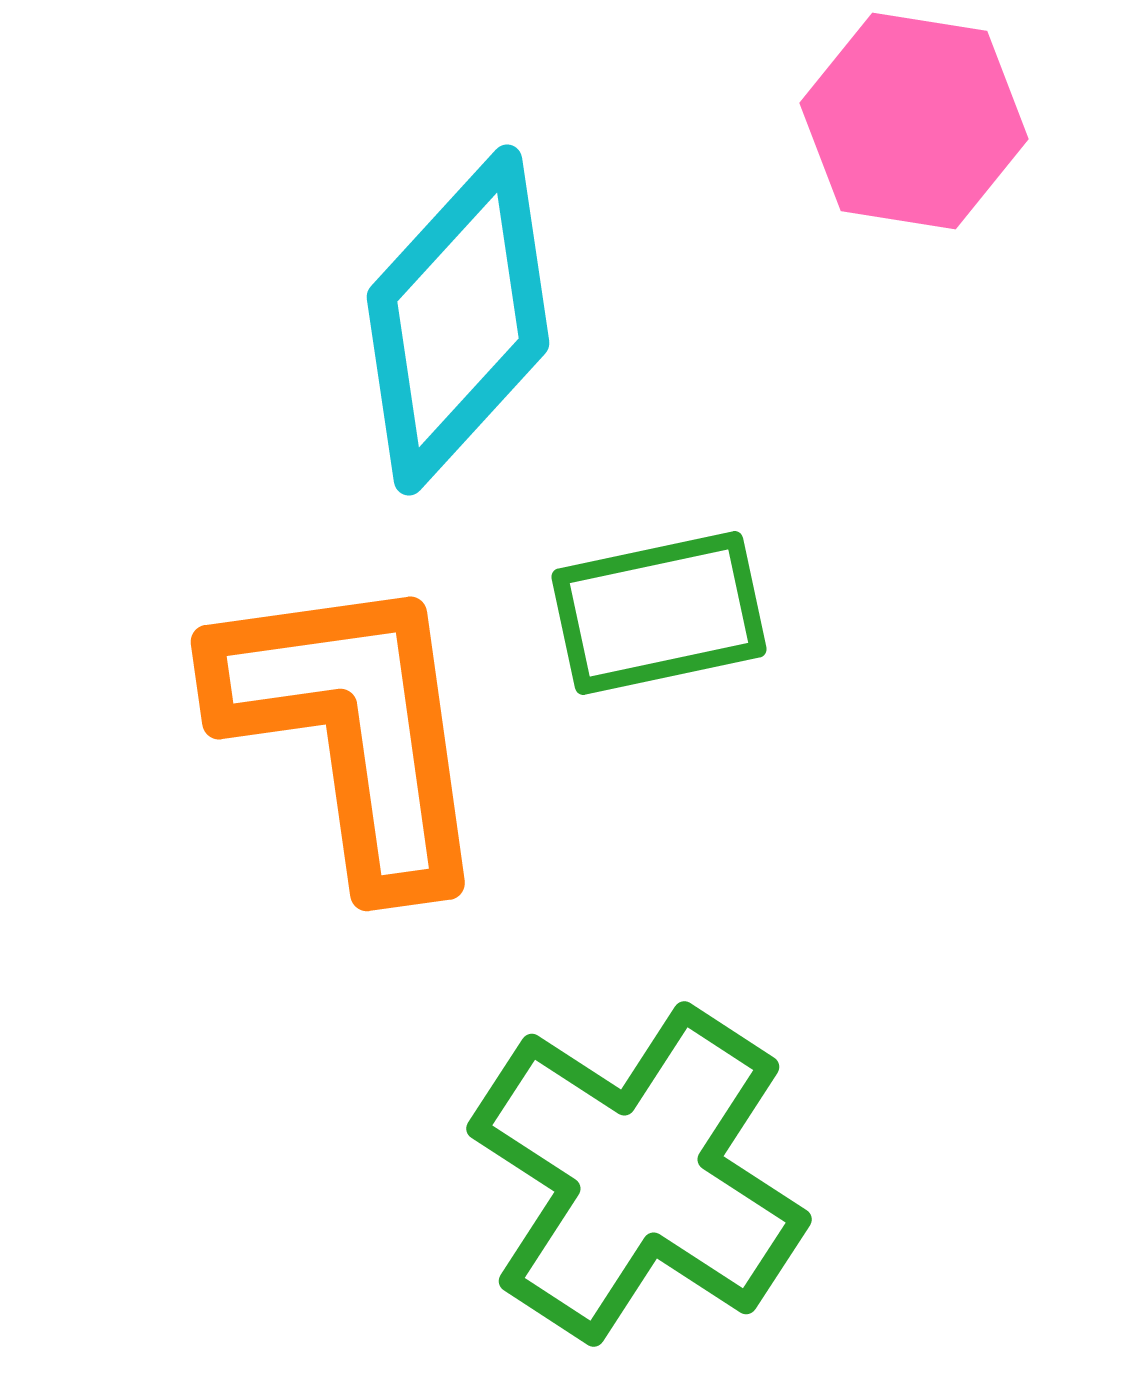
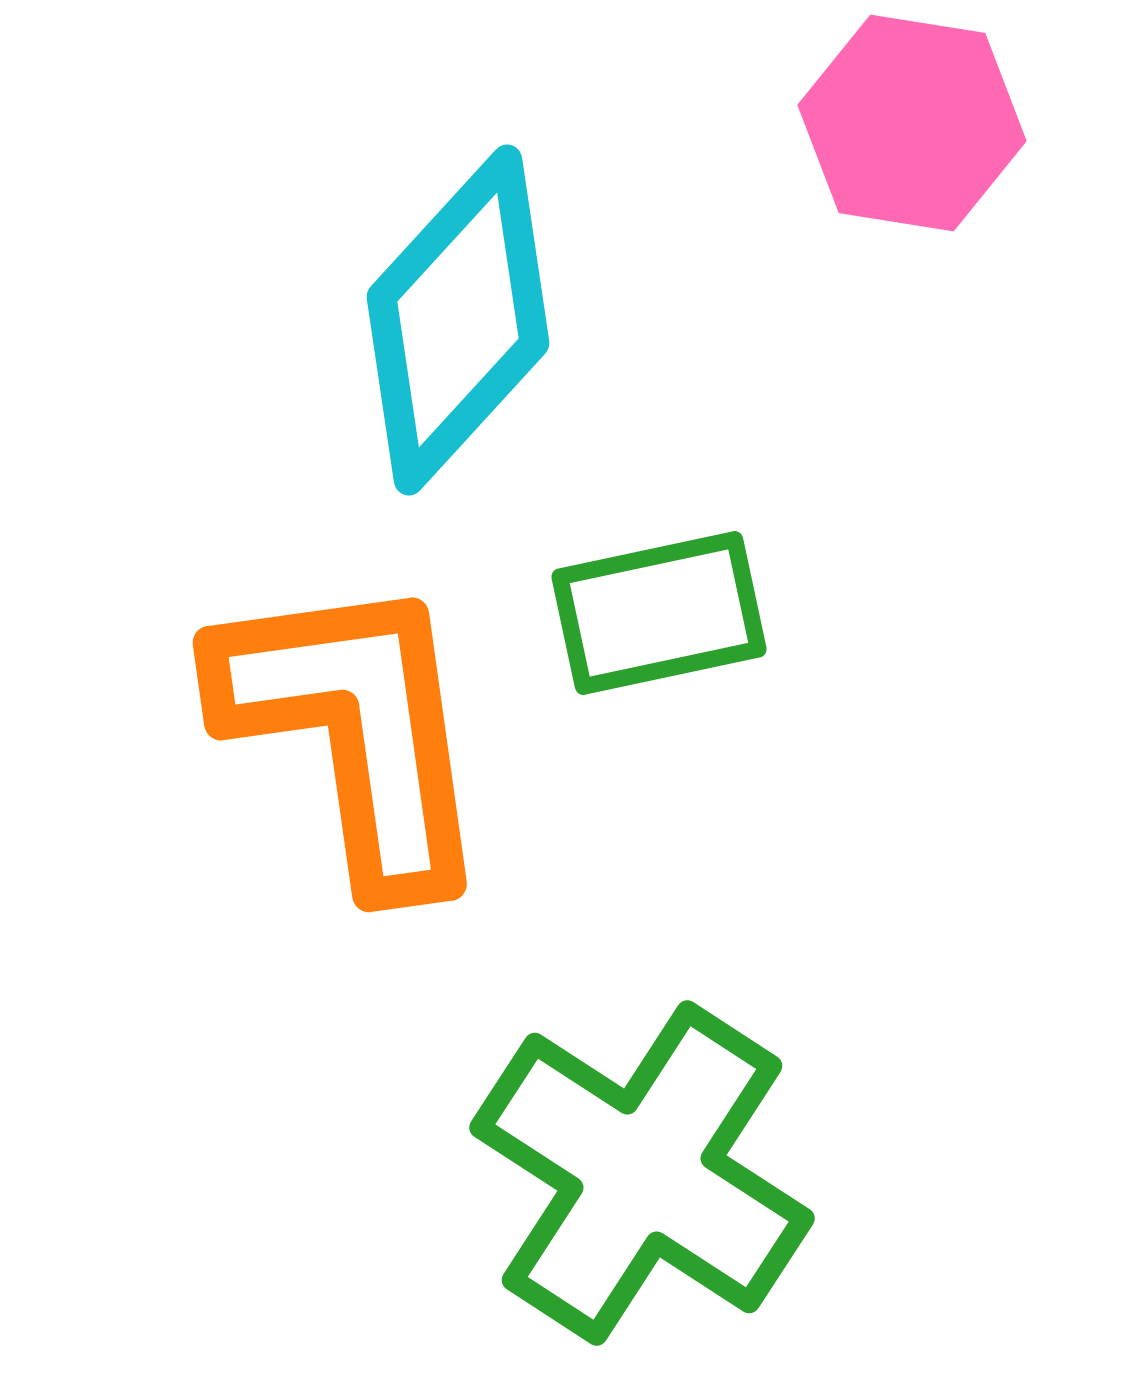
pink hexagon: moved 2 px left, 2 px down
orange L-shape: moved 2 px right, 1 px down
green cross: moved 3 px right, 1 px up
